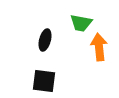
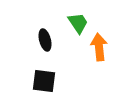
green trapezoid: moved 3 px left; rotated 135 degrees counterclockwise
black ellipse: rotated 30 degrees counterclockwise
